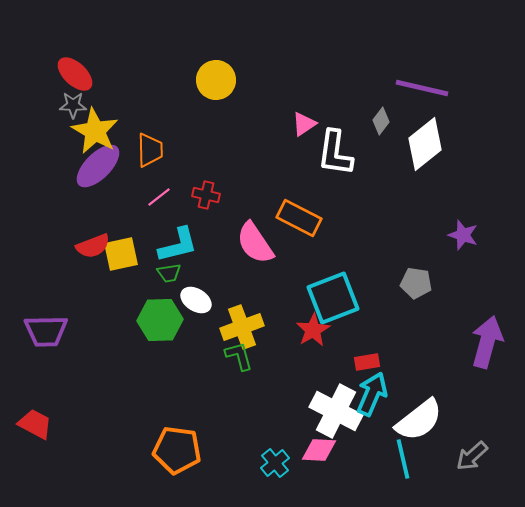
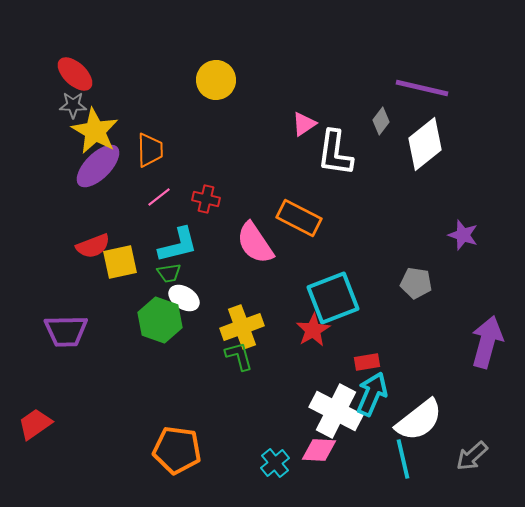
red cross: moved 4 px down
yellow square: moved 1 px left, 8 px down
white ellipse: moved 12 px left, 2 px up
green hexagon: rotated 21 degrees clockwise
purple trapezoid: moved 20 px right
red trapezoid: rotated 63 degrees counterclockwise
